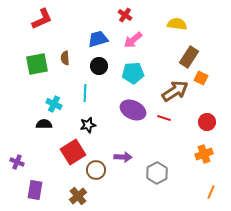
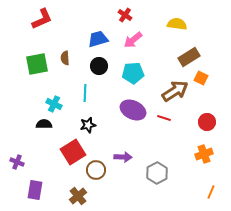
brown rectangle: rotated 25 degrees clockwise
